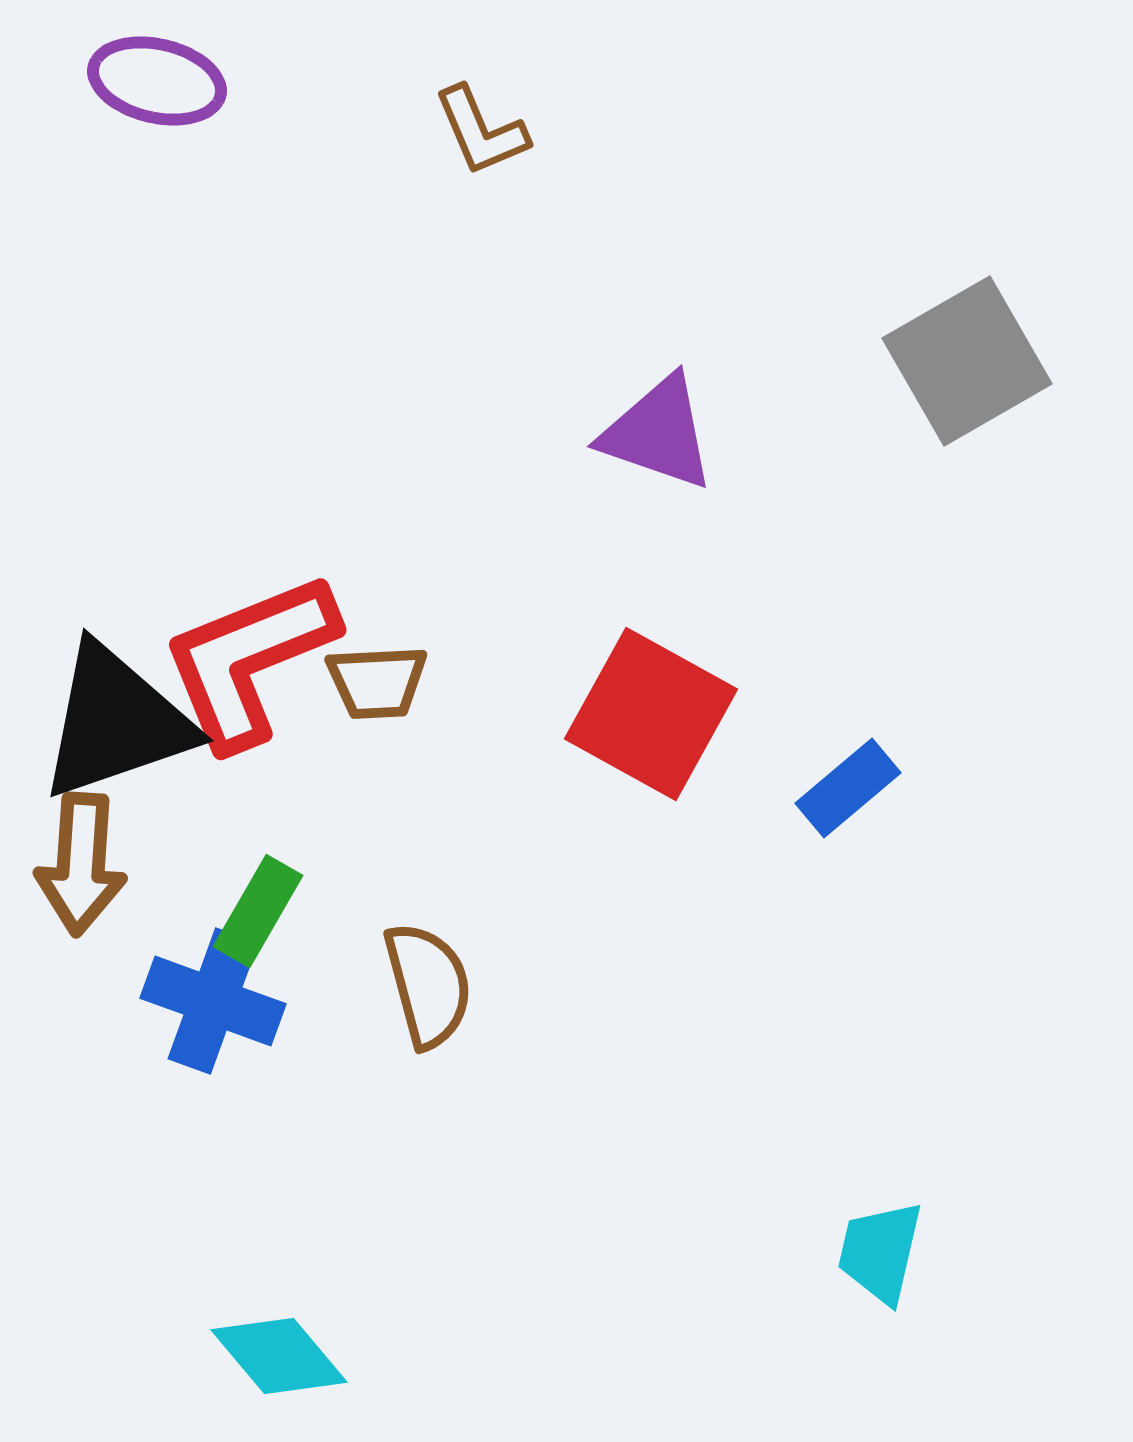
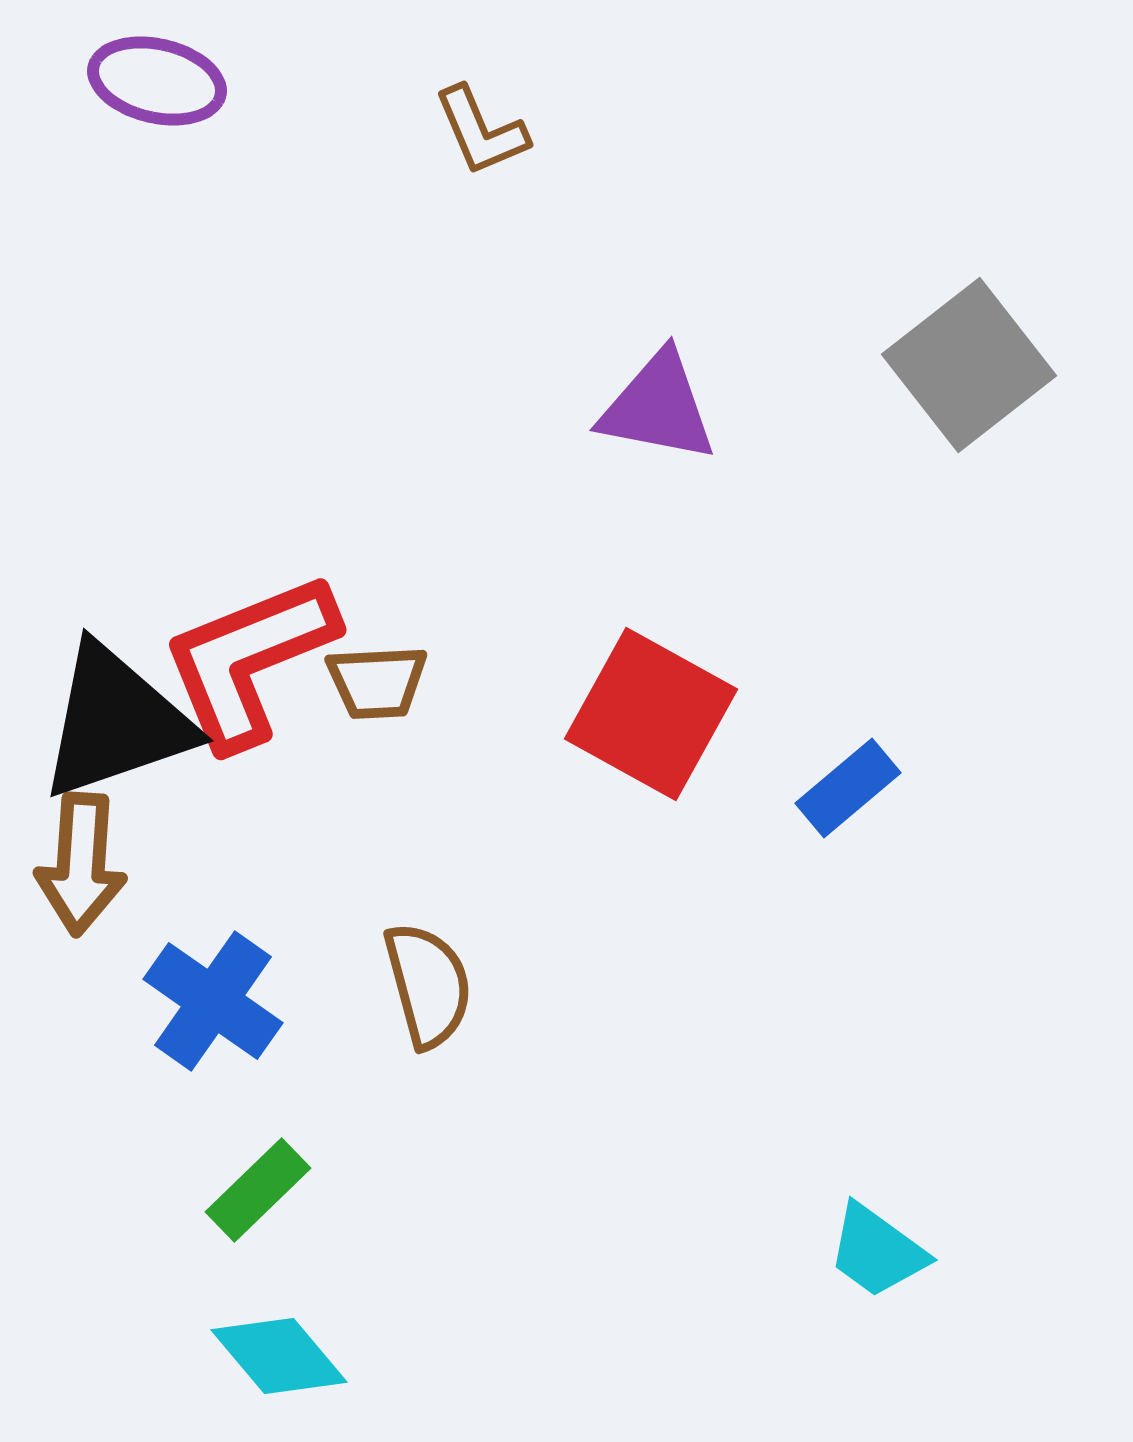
gray square: moved 2 px right, 4 px down; rotated 8 degrees counterclockwise
purple triangle: moved 26 px up; rotated 8 degrees counterclockwise
green rectangle: moved 279 px down; rotated 16 degrees clockwise
blue cross: rotated 15 degrees clockwise
cyan trapezoid: moved 3 px left, 1 px up; rotated 67 degrees counterclockwise
